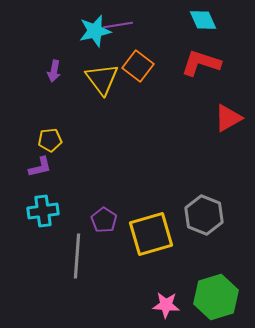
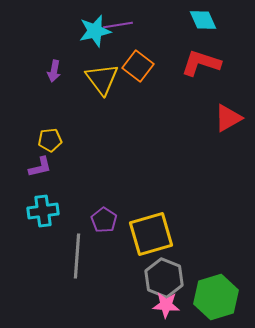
gray hexagon: moved 40 px left, 63 px down
